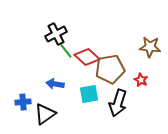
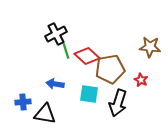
green line: rotated 21 degrees clockwise
red diamond: moved 1 px up
cyan square: rotated 18 degrees clockwise
black triangle: rotated 45 degrees clockwise
